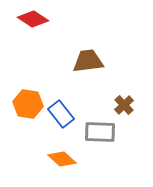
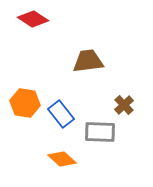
orange hexagon: moved 3 px left, 1 px up
